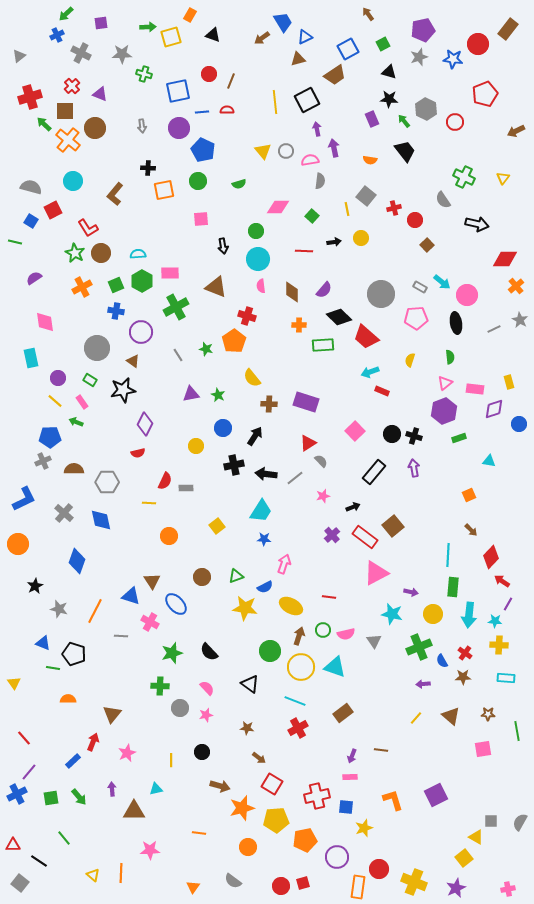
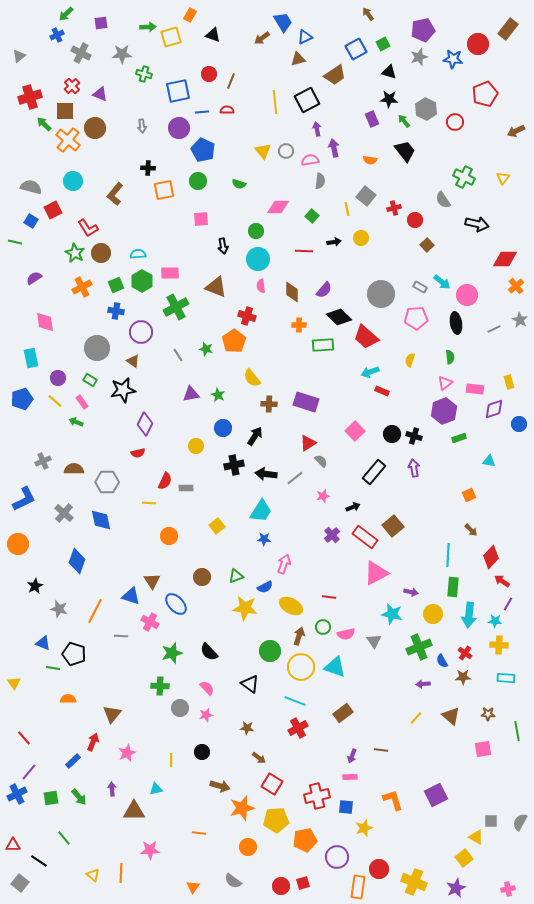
blue square at (348, 49): moved 8 px right
green semicircle at (239, 184): rotated 32 degrees clockwise
blue pentagon at (50, 437): moved 28 px left, 38 px up; rotated 15 degrees counterclockwise
green circle at (323, 630): moved 3 px up
